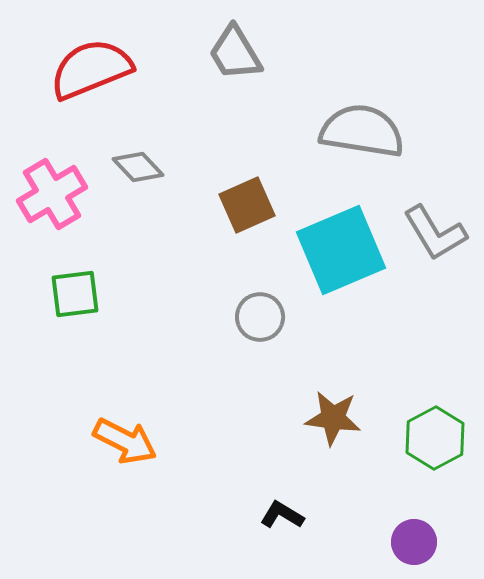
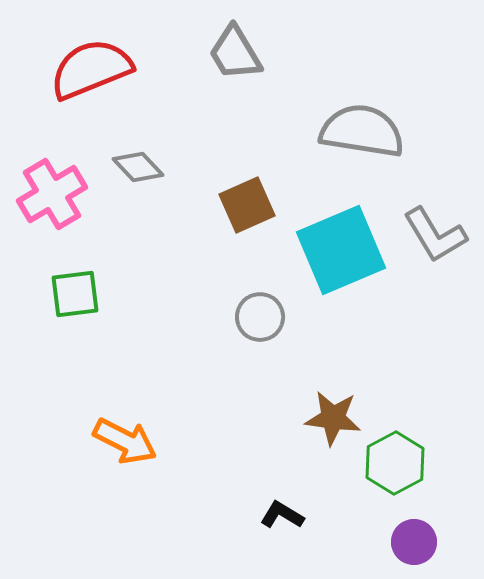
gray L-shape: moved 2 px down
green hexagon: moved 40 px left, 25 px down
